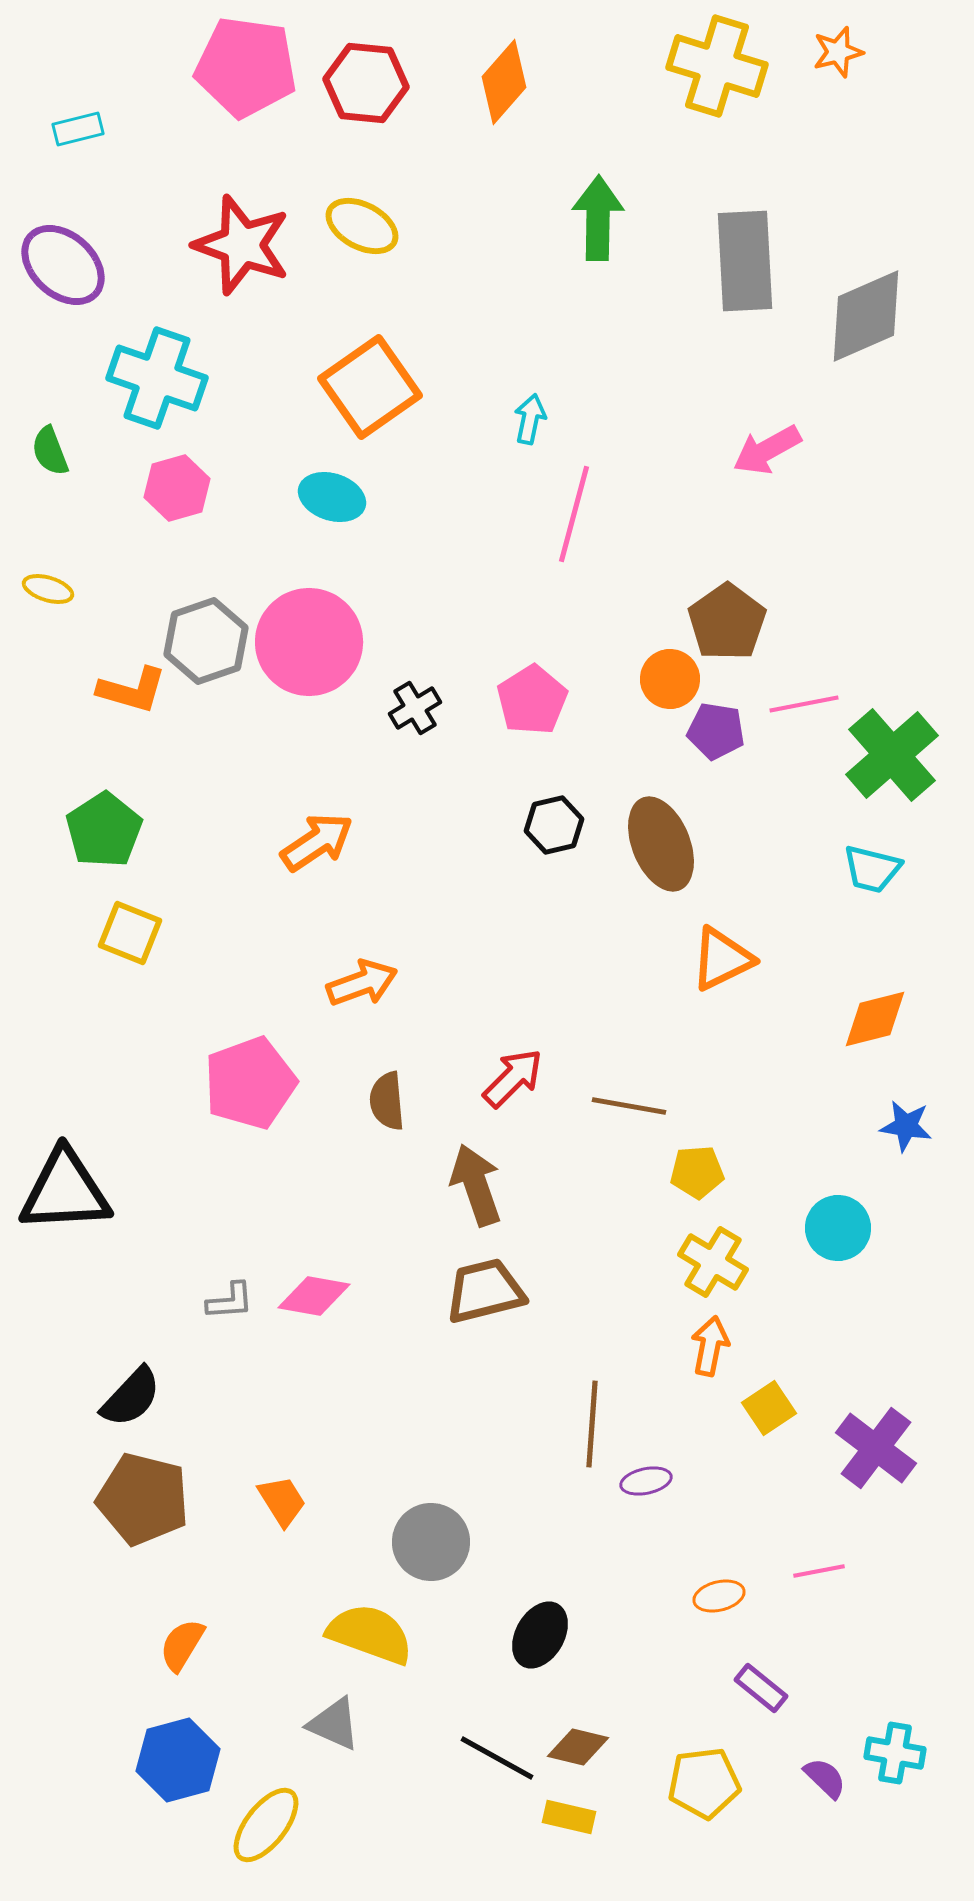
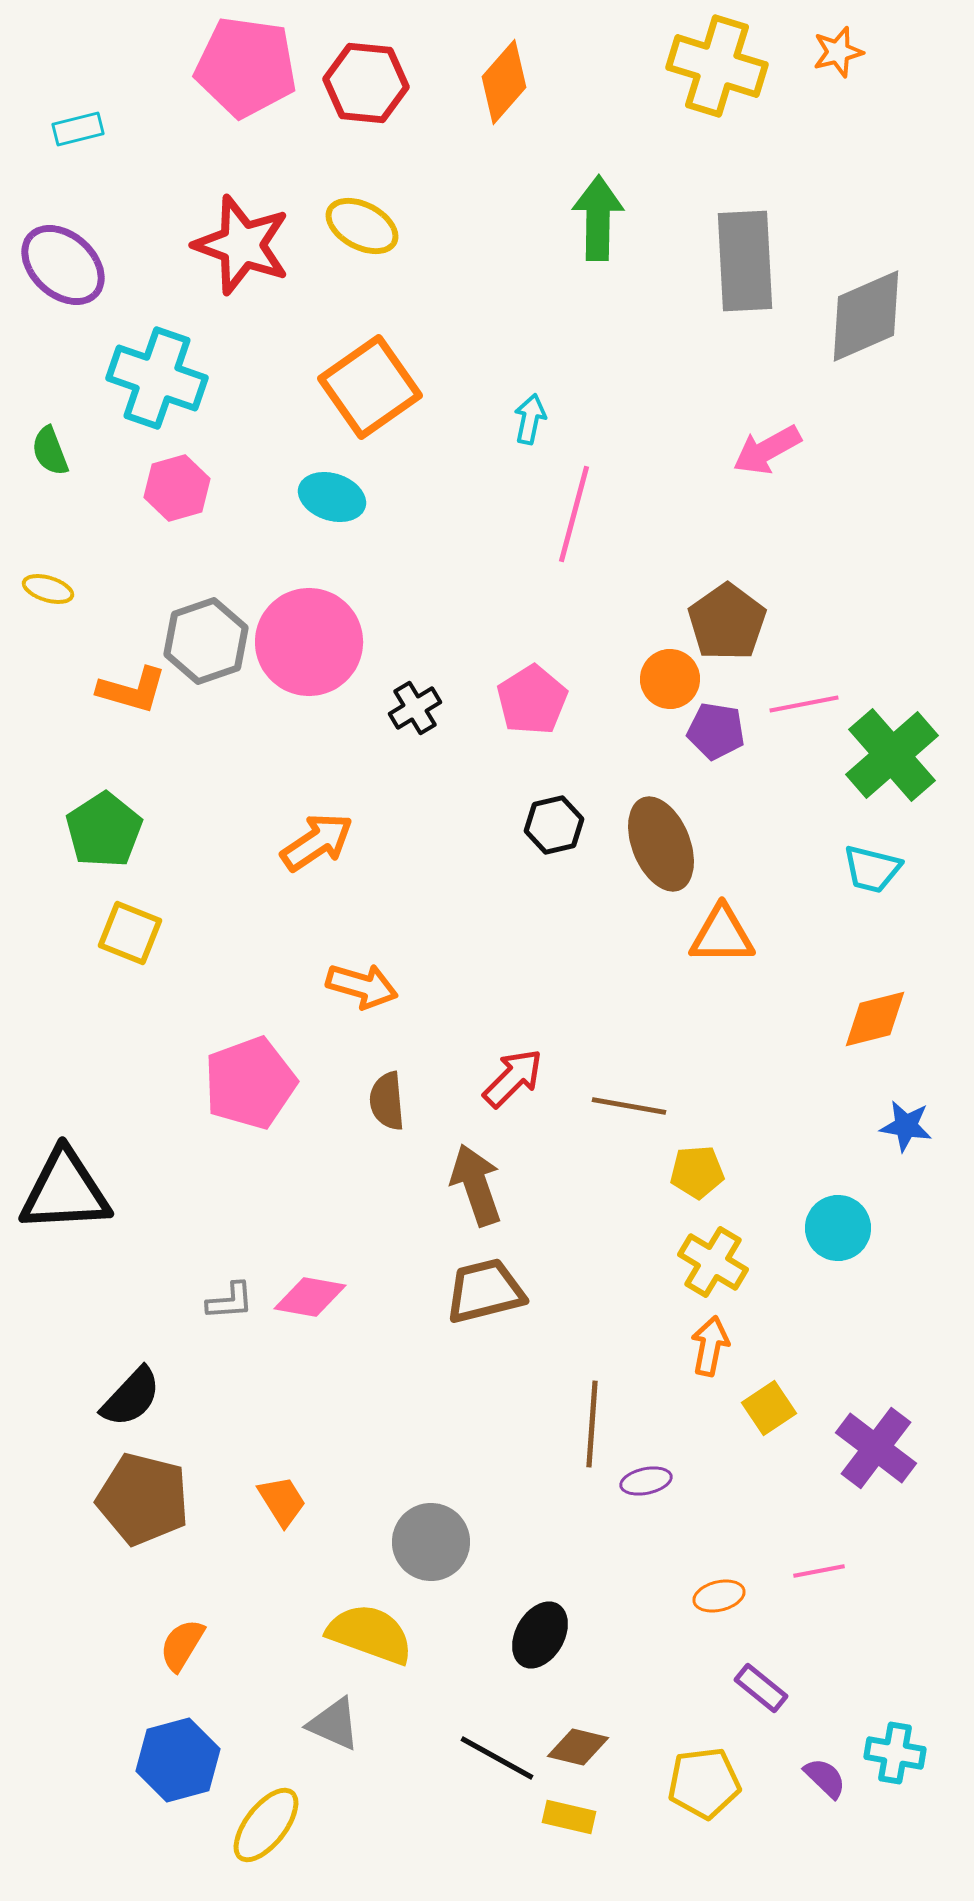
orange triangle at (722, 959): moved 24 px up; rotated 26 degrees clockwise
orange arrow at (362, 983): moved 3 px down; rotated 36 degrees clockwise
pink diamond at (314, 1296): moved 4 px left, 1 px down
